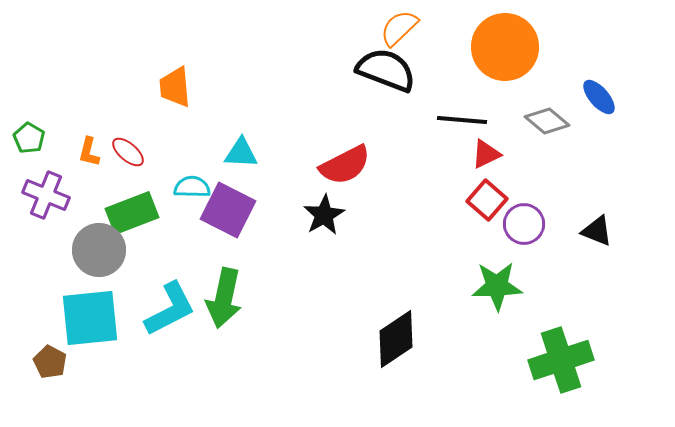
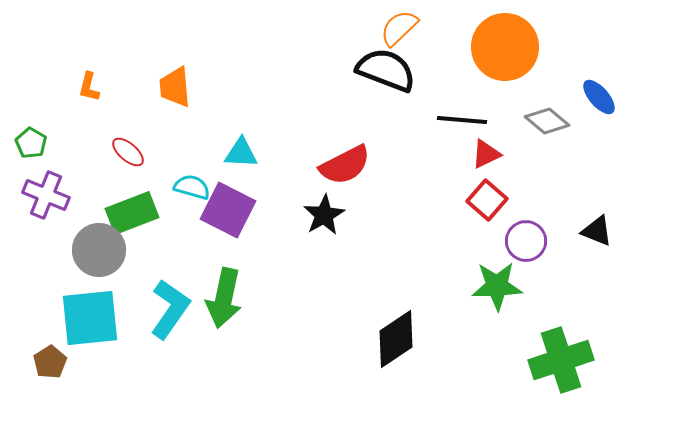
green pentagon: moved 2 px right, 5 px down
orange L-shape: moved 65 px up
cyan semicircle: rotated 15 degrees clockwise
purple circle: moved 2 px right, 17 px down
cyan L-shape: rotated 28 degrees counterclockwise
brown pentagon: rotated 12 degrees clockwise
